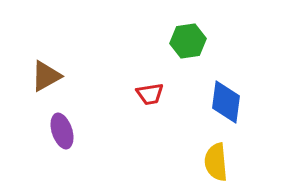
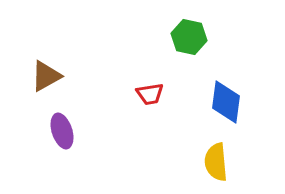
green hexagon: moved 1 px right, 4 px up; rotated 20 degrees clockwise
